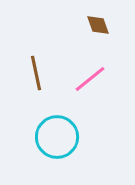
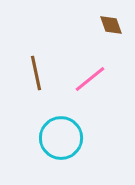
brown diamond: moved 13 px right
cyan circle: moved 4 px right, 1 px down
